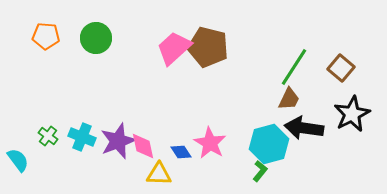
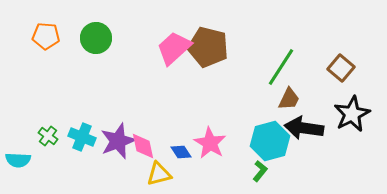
green line: moved 13 px left
cyan hexagon: moved 1 px right, 3 px up
cyan semicircle: rotated 130 degrees clockwise
yellow triangle: rotated 16 degrees counterclockwise
